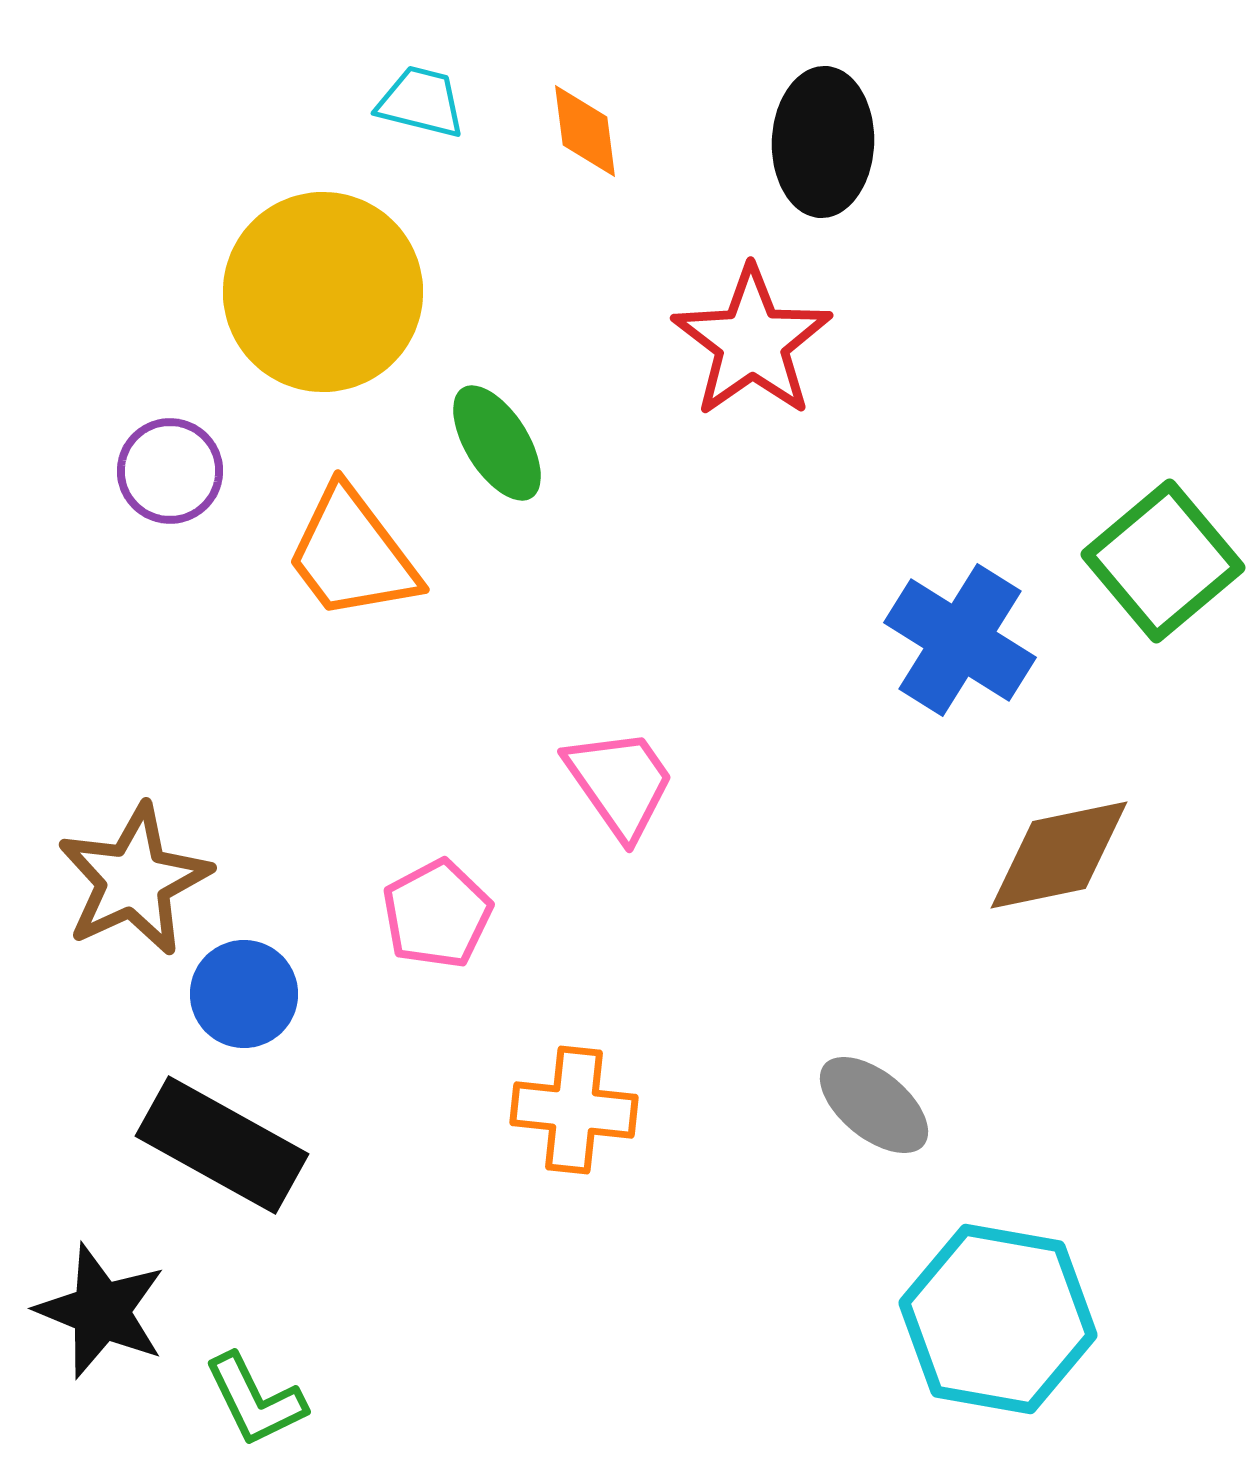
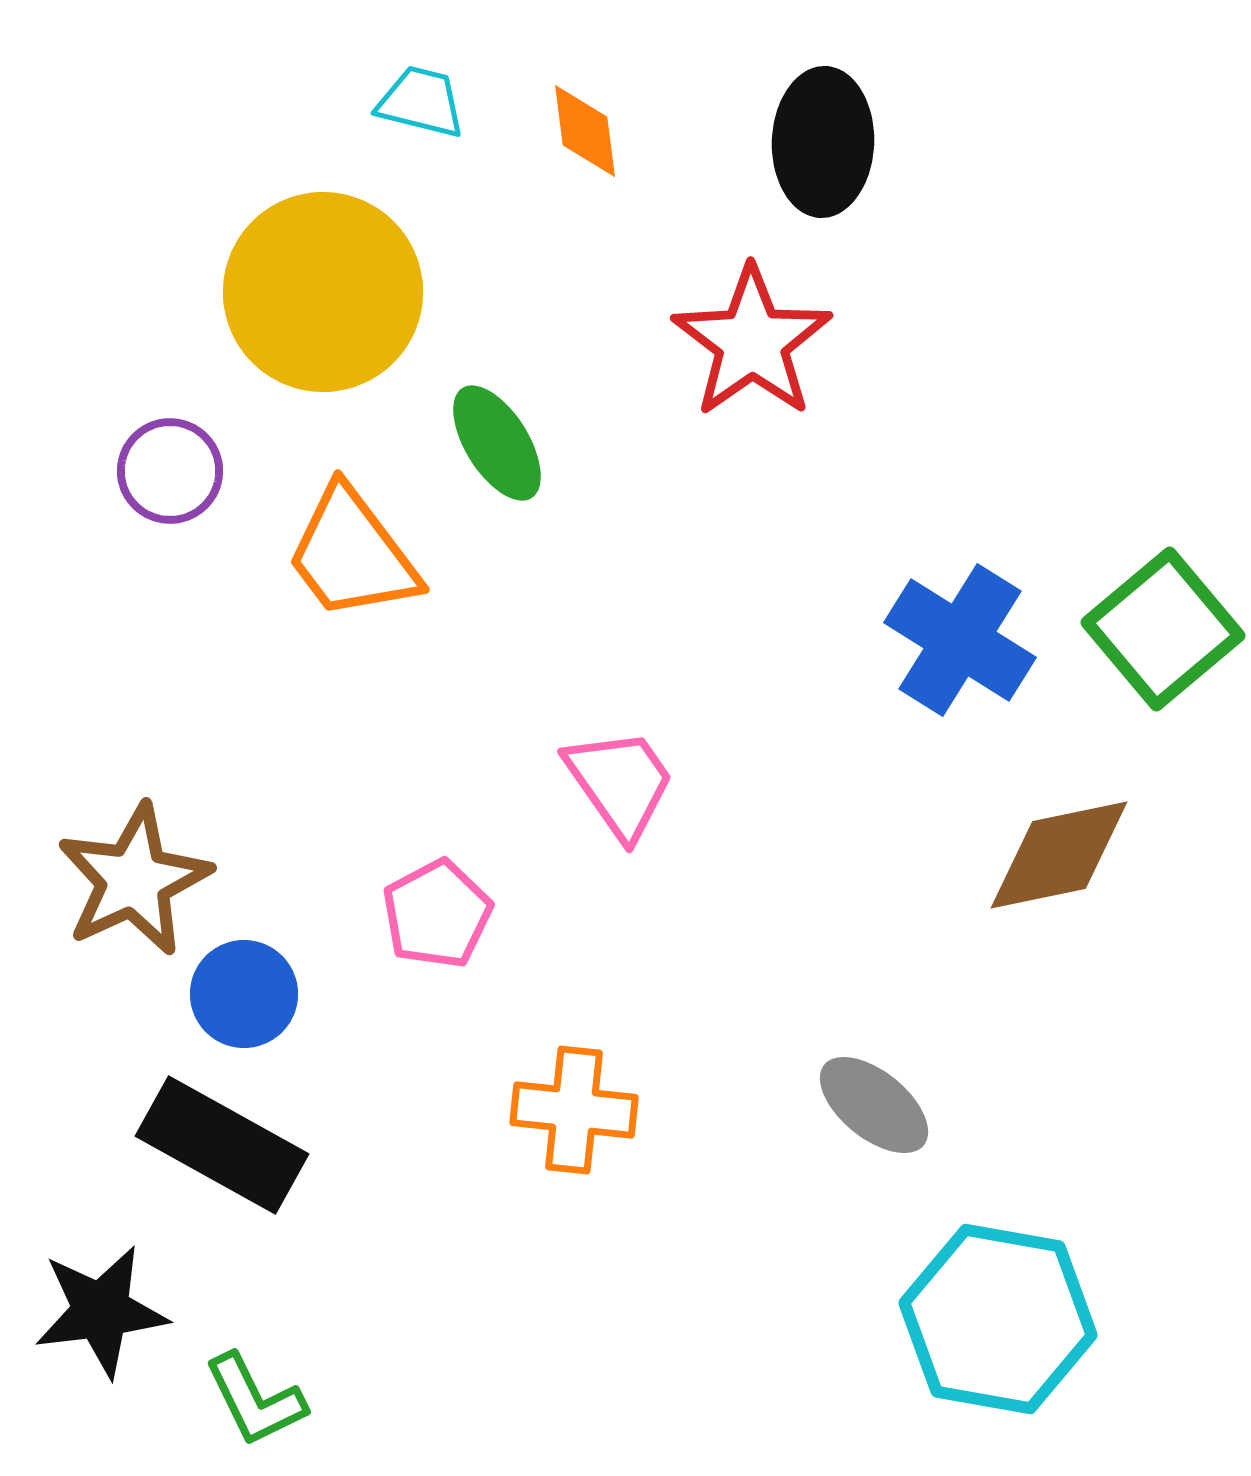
green square: moved 68 px down
black star: rotated 29 degrees counterclockwise
